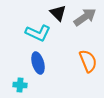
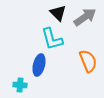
cyan L-shape: moved 14 px right, 6 px down; rotated 50 degrees clockwise
blue ellipse: moved 1 px right, 2 px down; rotated 30 degrees clockwise
